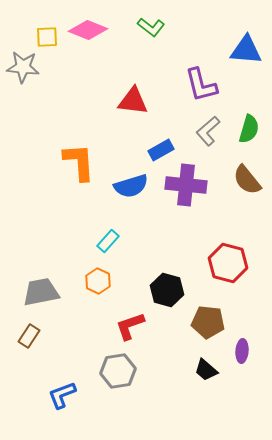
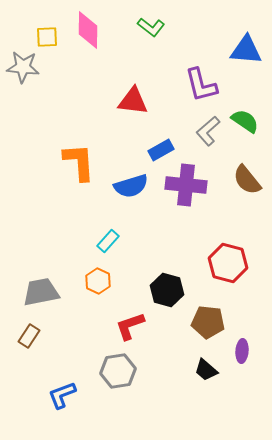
pink diamond: rotated 69 degrees clockwise
green semicircle: moved 4 px left, 8 px up; rotated 72 degrees counterclockwise
